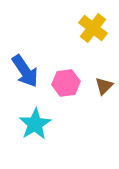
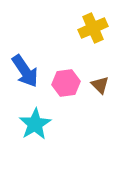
yellow cross: rotated 28 degrees clockwise
brown triangle: moved 4 px left, 1 px up; rotated 30 degrees counterclockwise
